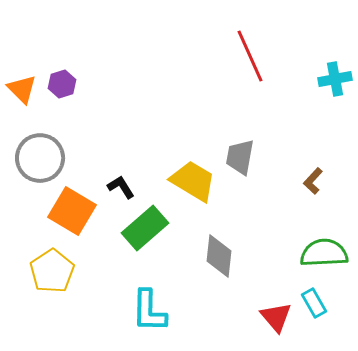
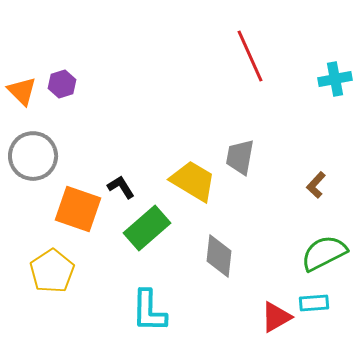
orange triangle: moved 2 px down
gray circle: moved 7 px left, 2 px up
brown L-shape: moved 3 px right, 4 px down
orange square: moved 6 px right, 2 px up; rotated 12 degrees counterclockwise
green rectangle: moved 2 px right
green semicircle: rotated 24 degrees counterclockwise
cyan rectangle: rotated 64 degrees counterclockwise
red triangle: rotated 40 degrees clockwise
